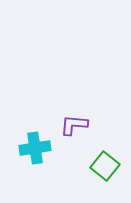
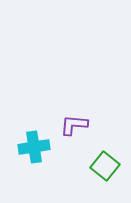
cyan cross: moved 1 px left, 1 px up
